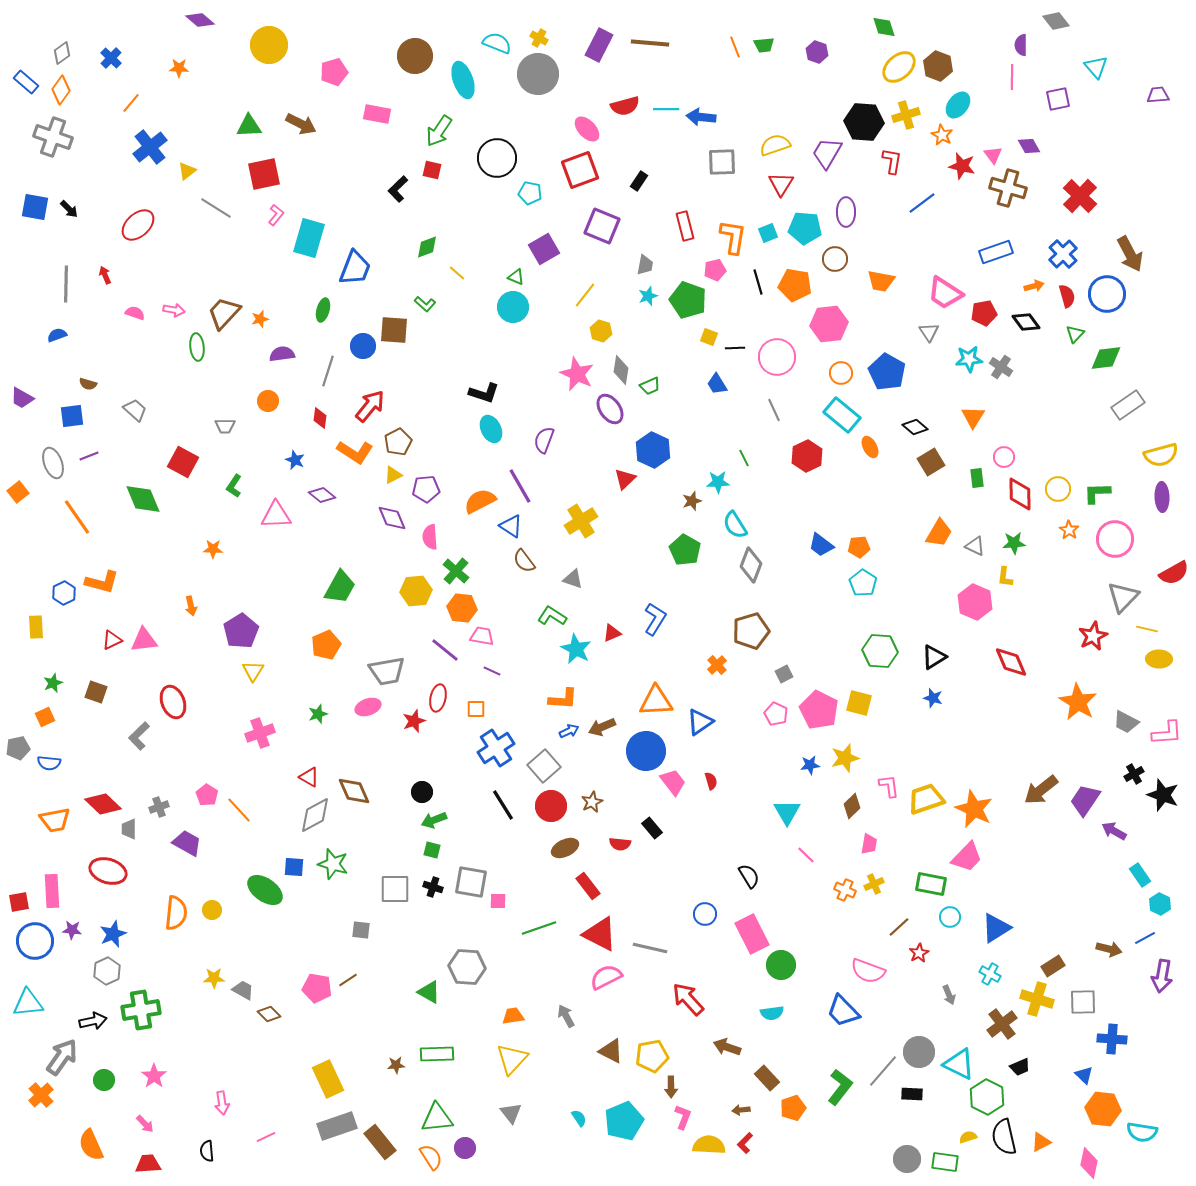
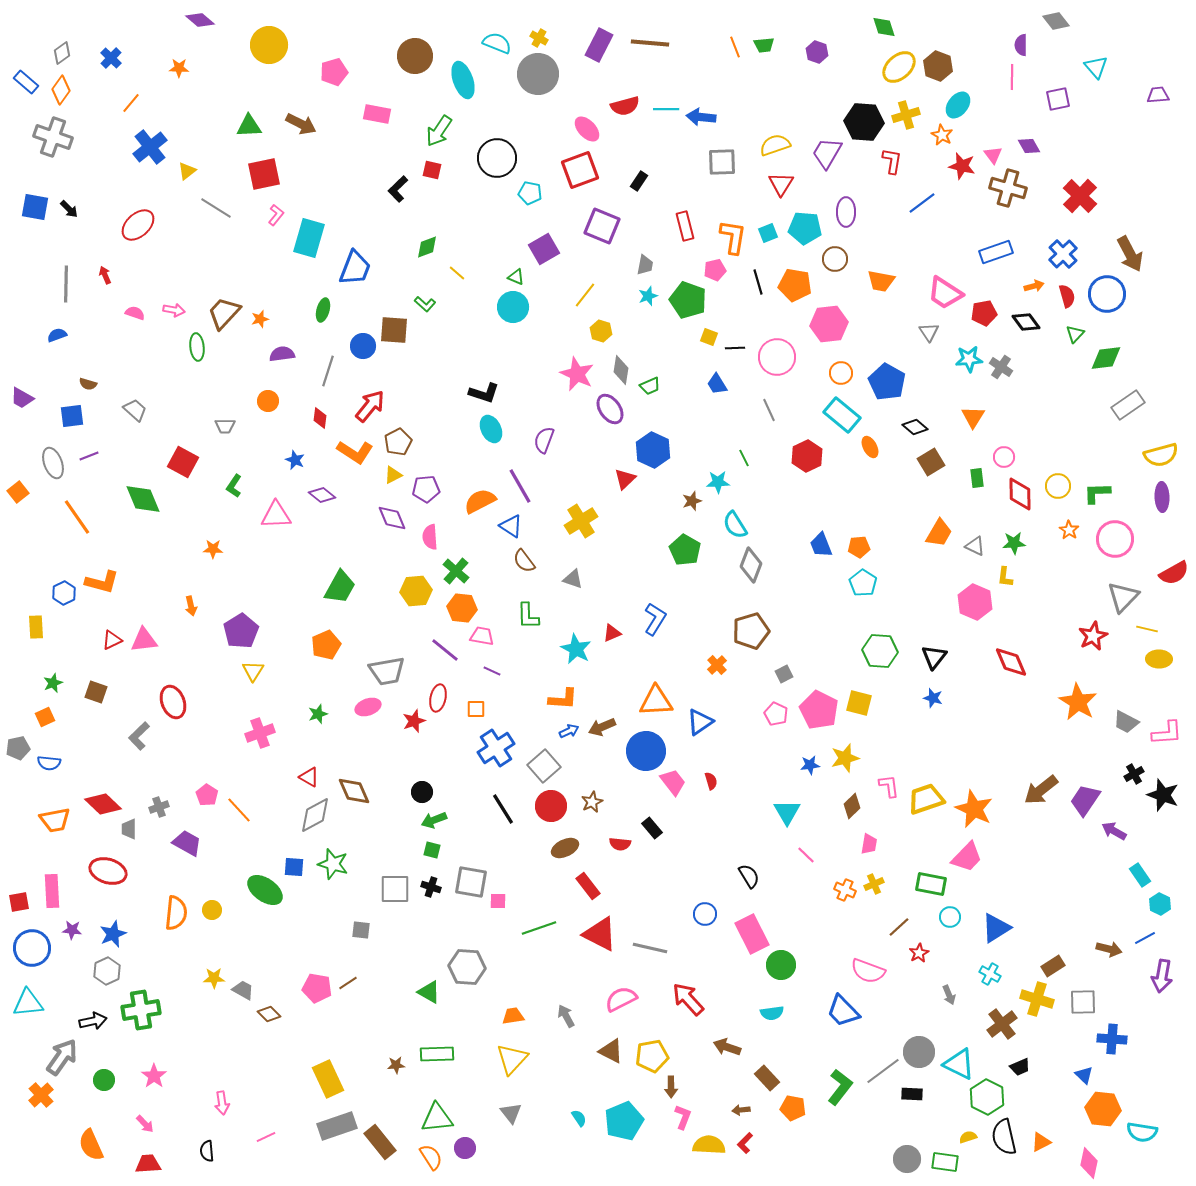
blue pentagon at (887, 372): moved 10 px down
gray line at (774, 410): moved 5 px left
yellow circle at (1058, 489): moved 3 px up
blue trapezoid at (821, 545): rotated 32 degrees clockwise
green L-shape at (552, 616): moved 24 px left; rotated 124 degrees counterclockwise
black triangle at (934, 657): rotated 20 degrees counterclockwise
black line at (503, 805): moved 4 px down
black cross at (433, 887): moved 2 px left
blue circle at (35, 941): moved 3 px left, 7 px down
pink semicircle at (606, 977): moved 15 px right, 22 px down
brown line at (348, 980): moved 3 px down
gray line at (883, 1071): rotated 12 degrees clockwise
orange pentagon at (793, 1108): rotated 30 degrees clockwise
